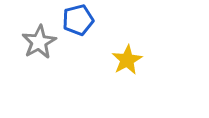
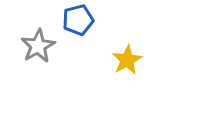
gray star: moved 1 px left, 4 px down
